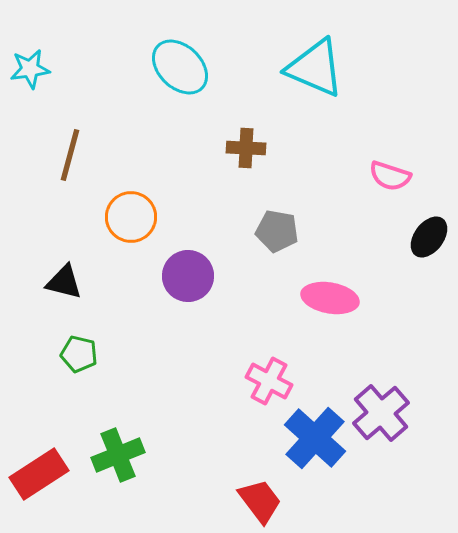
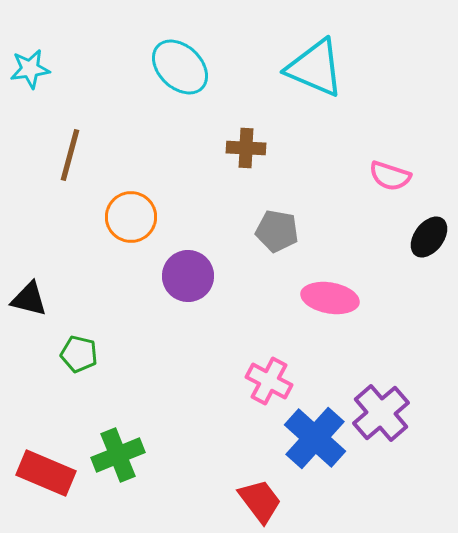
black triangle: moved 35 px left, 17 px down
red rectangle: moved 7 px right, 1 px up; rotated 56 degrees clockwise
